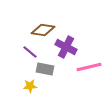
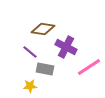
brown diamond: moved 1 px up
pink line: rotated 20 degrees counterclockwise
